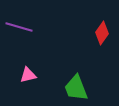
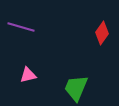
purple line: moved 2 px right
green trapezoid: rotated 44 degrees clockwise
